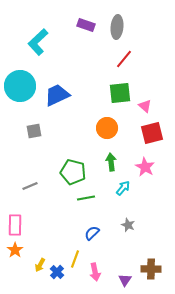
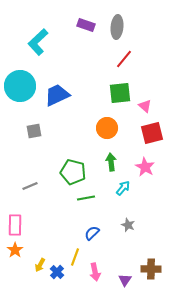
yellow line: moved 2 px up
